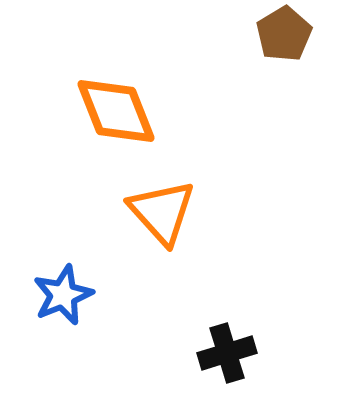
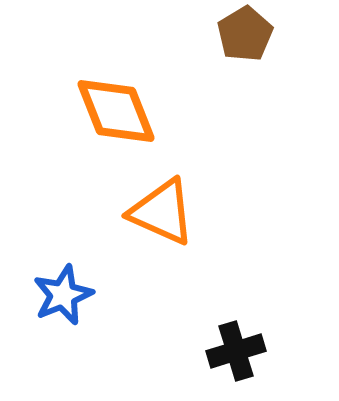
brown pentagon: moved 39 px left
orange triangle: rotated 24 degrees counterclockwise
black cross: moved 9 px right, 2 px up
